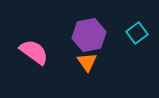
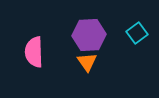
purple hexagon: rotated 8 degrees clockwise
pink semicircle: rotated 128 degrees counterclockwise
